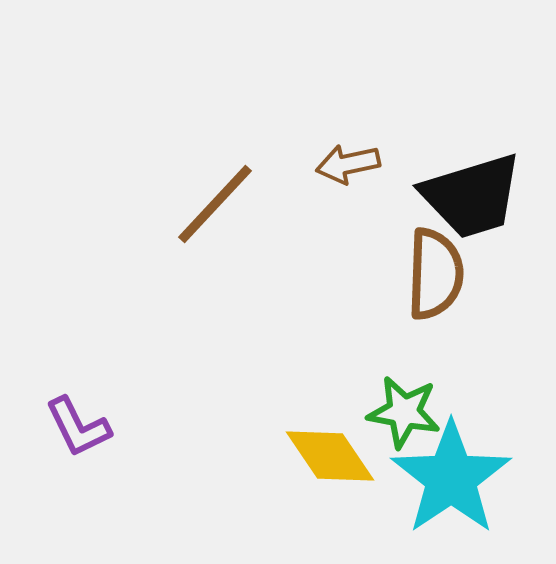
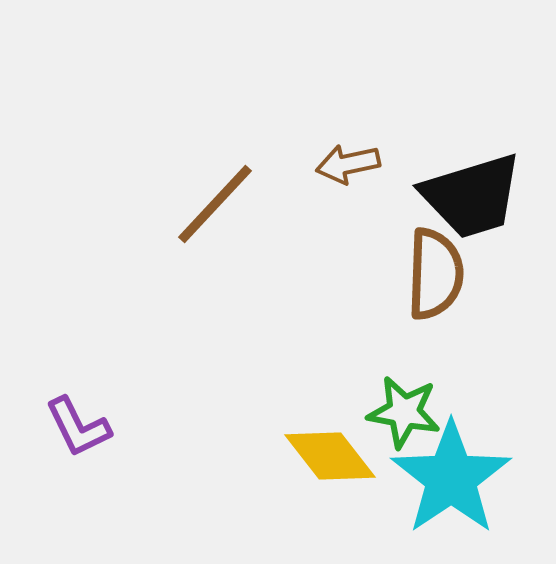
yellow diamond: rotated 4 degrees counterclockwise
